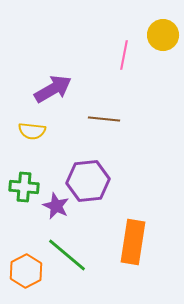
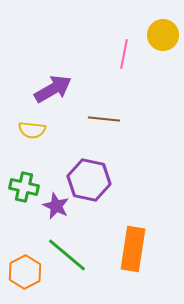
pink line: moved 1 px up
yellow semicircle: moved 1 px up
purple hexagon: moved 1 px right, 1 px up; rotated 18 degrees clockwise
green cross: rotated 8 degrees clockwise
orange rectangle: moved 7 px down
orange hexagon: moved 1 px left, 1 px down
